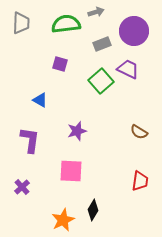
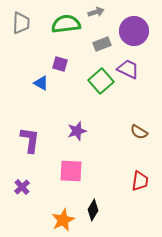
blue triangle: moved 1 px right, 17 px up
